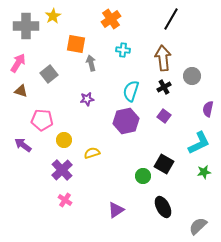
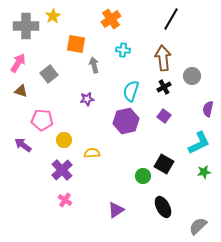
gray arrow: moved 3 px right, 2 px down
yellow semicircle: rotated 14 degrees clockwise
